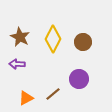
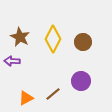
purple arrow: moved 5 px left, 3 px up
purple circle: moved 2 px right, 2 px down
